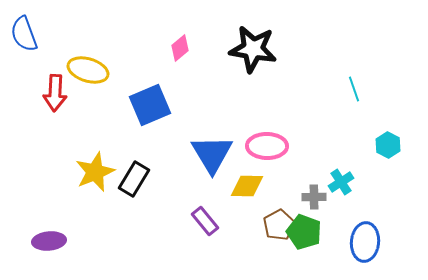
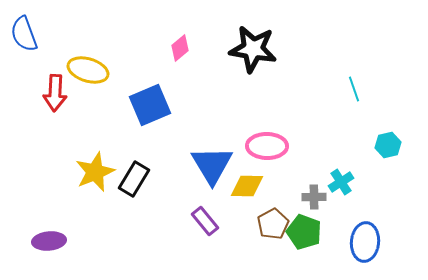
cyan hexagon: rotated 20 degrees clockwise
blue triangle: moved 11 px down
brown pentagon: moved 6 px left, 1 px up
